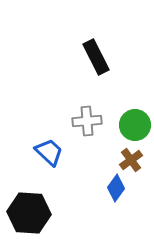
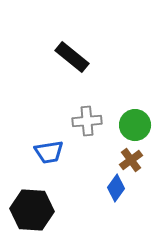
black rectangle: moved 24 px left; rotated 24 degrees counterclockwise
blue trapezoid: rotated 128 degrees clockwise
black hexagon: moved 3 px right, 3 px up
